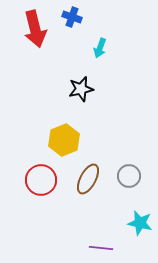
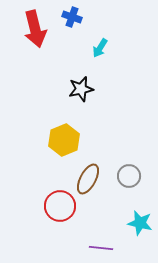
cyan arrow: rotated 12 degrees clockwise
red circle: moved 19 px right, 26 px down
